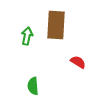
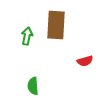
red semicircle: moved 7 px right, 1 px up; rotated 133 degrees clockwise
